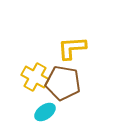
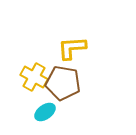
yellow cross: moved 1 px left
